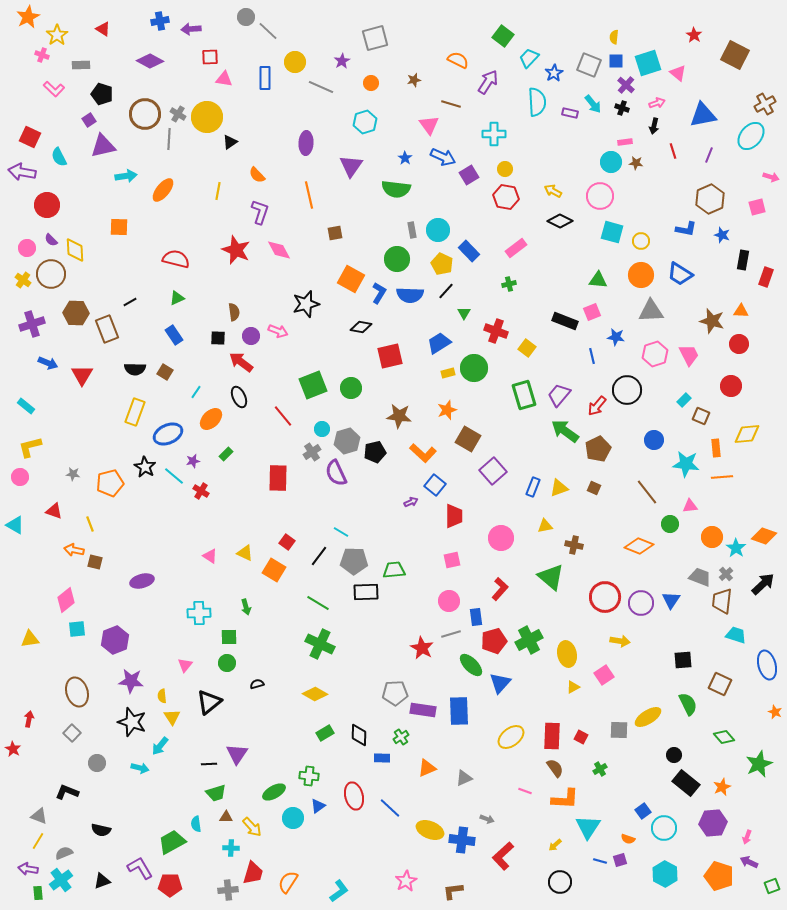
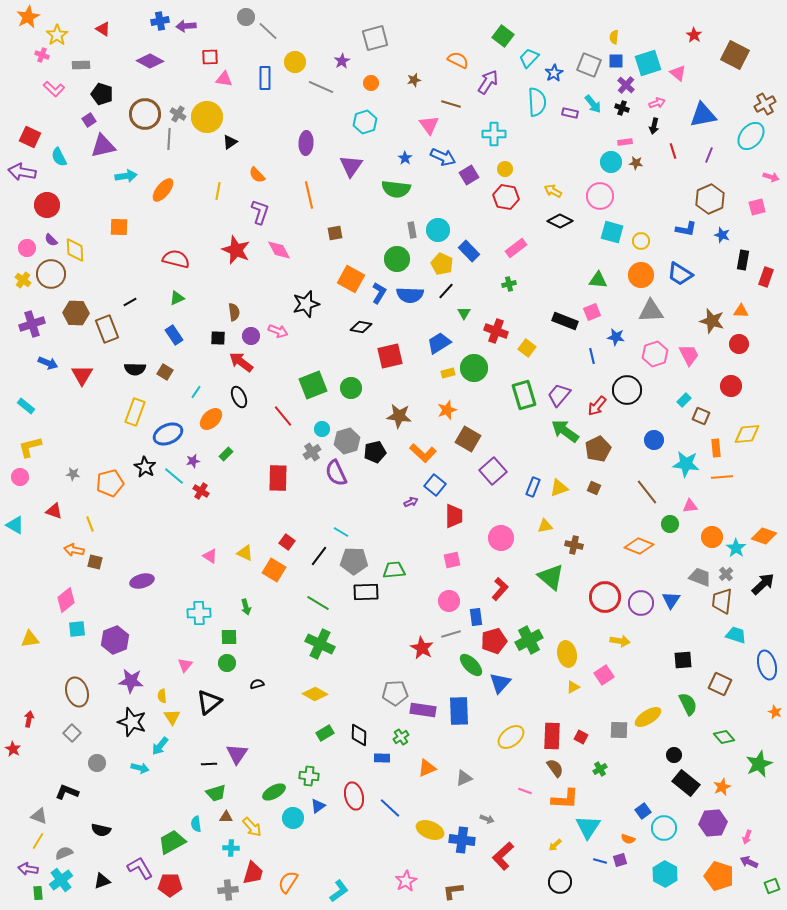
purple arrow at (191, 29): moved 5 px left, 3 px up
